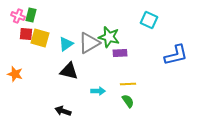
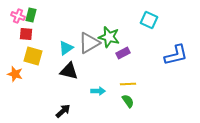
yellow square: moved 7 px left, 18 px down
cyan triangle: moved 4 px down
purple rectangle: moved 3 px right; rotated 24 degrees counterclockwise
black arrow: rotated 119 degrees clockwise
